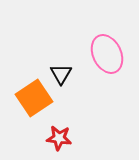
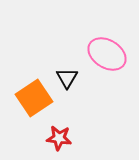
pink ellipse: rotated 33 degrees counterclockwise
black triangle: moved 6 px right, 4 px down
